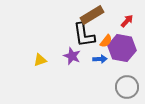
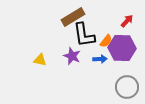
brown rectangle: moved 19 px left, 2 px down
purple hexagon: rotated 8 degrees counterclockwise
yellow triangle: rotated 32 degrees clockwise
